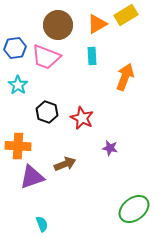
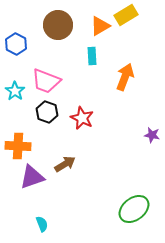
orange triangle: moved 3 px right, 2 px down
blue hexagon: moved 1 px right, 4 px up; rotated 25 degrees counterclockwise
pink trapezoid: moved 24 px down
cyan star: moved 3 px left, 6 px down
purple star: moved 42 px right, 13 px up
brown arrow: rotated 10 degrees counterclockwise
